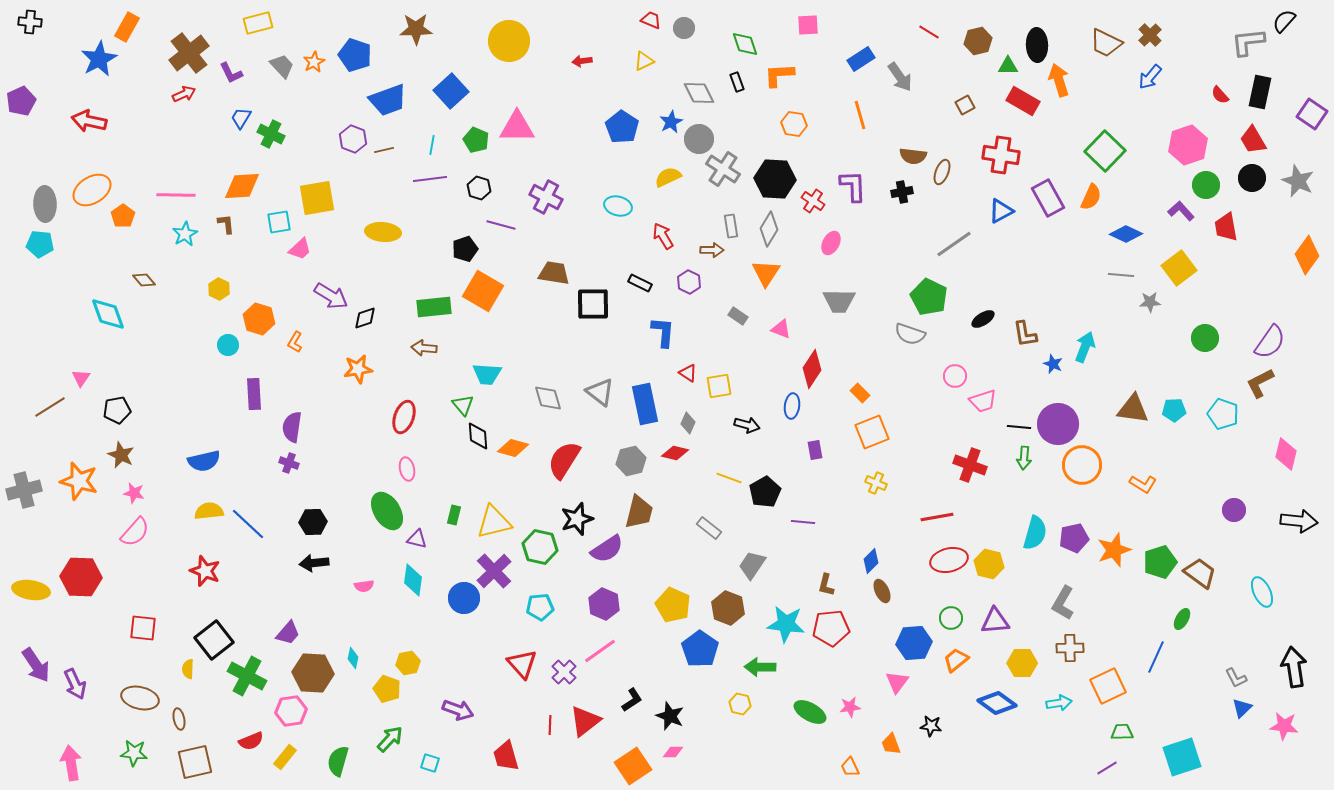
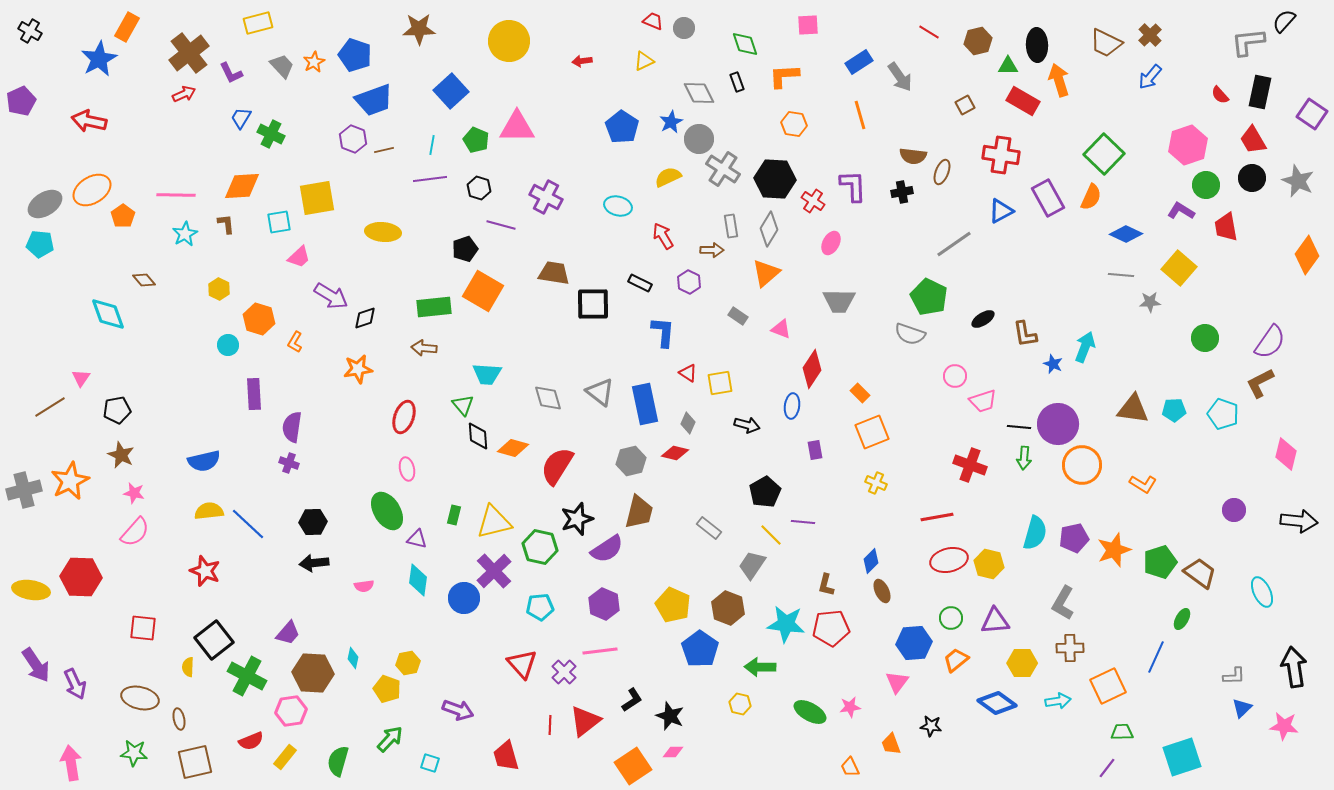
red trapezoid at (651, 20): moved 2 px right, 1 px down
black cross at (30, 22): moved 9 px down; rotated 25 degrees clockwise
brown star at (416, 29): moved 3 px right
blue rectangle at (861, 59): moved 2 px left, 3 px down
orange L-shape at (779, 75): moved 5 px right, 1 px down
blue trapezoid at (388, 100): moved 14 px left
green square at (1105, 151): moved 1 px left, 3 px down
gray ellipse at (45, 204): rotated 60 degrees clockwise
purple L-shape at (1181, 211): rotated 16 degrees counterclockwise
pink trapezoid at (300, 249): moved 1 px left, 8 px down
yellow square at (1179, 268): rotated 12 degrees counterclockwise
orange triangle at (766, 273): rotated 16 degrees clockwise
yellow square at (719, 386): moved 1 px right, 3 px up
red semicircle at (564, 460): moved 7 px left, 6 px down
yellow line at (729, 478): moved 42 px right, 57 px down; rotated 25 degrees clockwise
orange star at (79, 481): moved 9 px left; rotated 30 degrees clockwise
cyan diamond at (413, 580): moved 5 px right
pink line at (600, 651): rotated 28 degrees clockwise
yellow semicircle at (188, 669): moved 2 px up
gray L-shape at (1236, 678): moved 2 px left, 2 px up; rotated 65 degrees counterclockwise
cyan arrow at (1059, 703): moved 1 px left, 2 px up
purple line at (1107, 768): rotated 20 degrees counterclockwise
